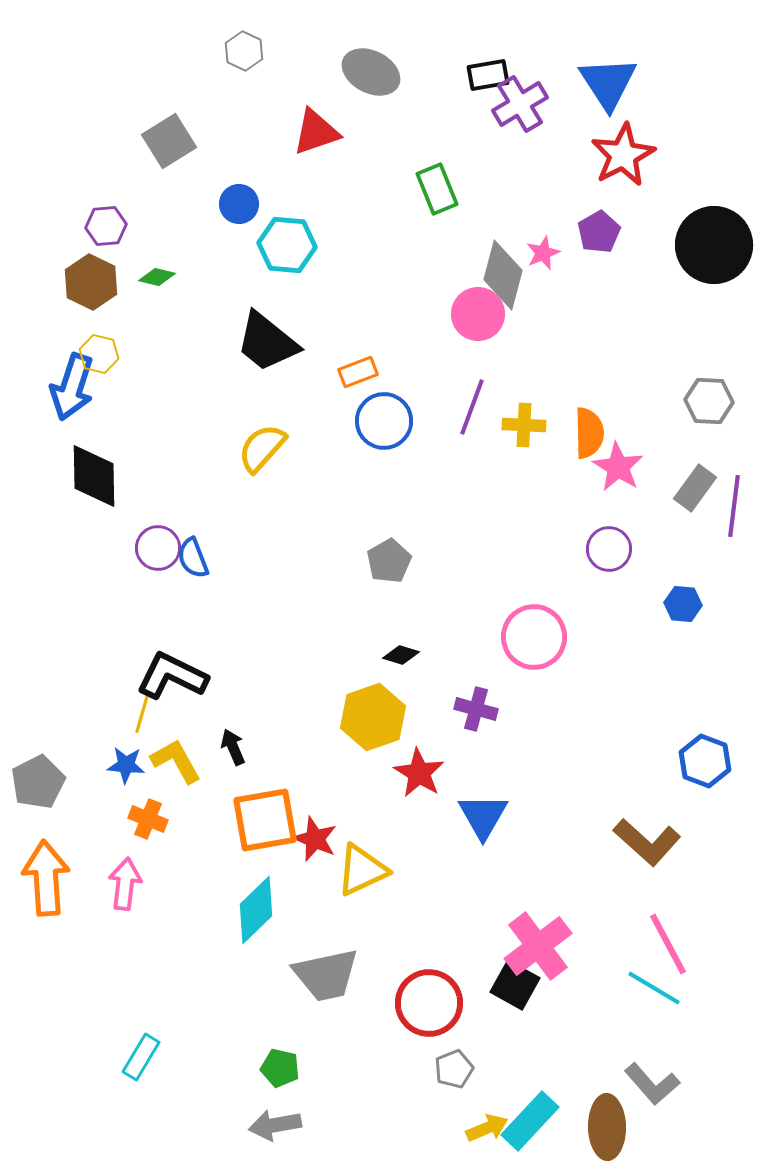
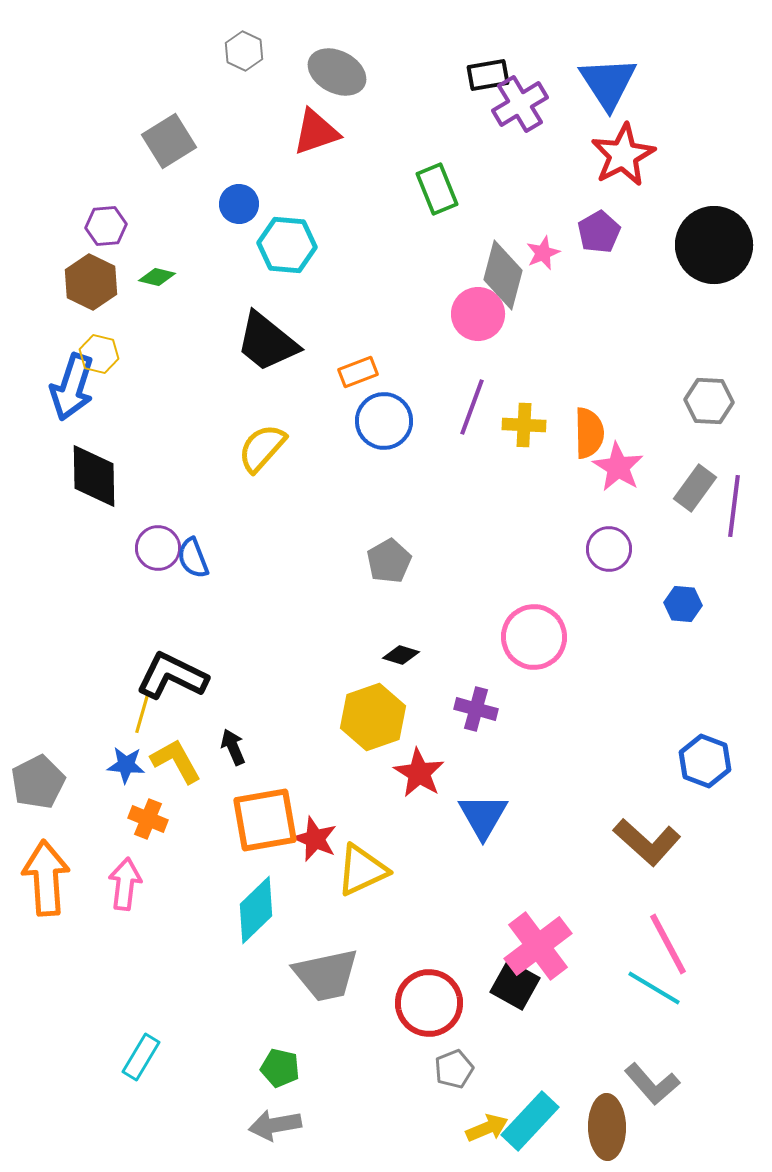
gray ellipse at (371, 72): moved 34 px left
